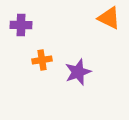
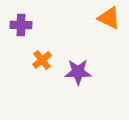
orange cross: rotated 30 degrees counterclockwise
purple star: rotated 20 degrees clockwise
